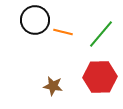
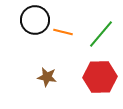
brown star: moved 6 px left, 9 px up
